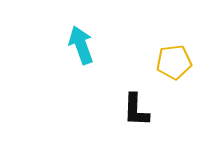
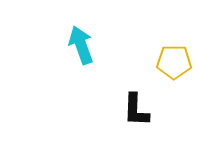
yellow pentagon: rotated 8 degrees clockwise
